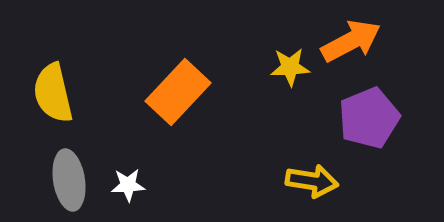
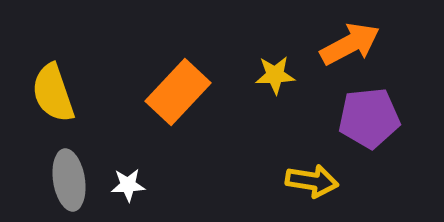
orange arrow: moved 1 px left, 3 px down
yellow star: moved 15 px left, 8 px down
yellow semicircle: rotated 6 degrees counterclockwise
purple pentagon: rotated 16 degrees clockwise
